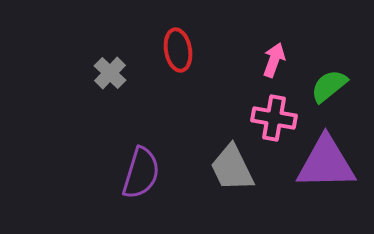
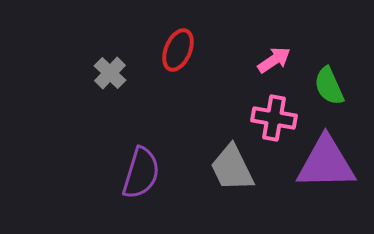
red ellipse: rotated 33 degrees clockwise
pink arrow: rotated 36 degrees clockwise
green semicircle: rotated 75 degrees counterclockwise
